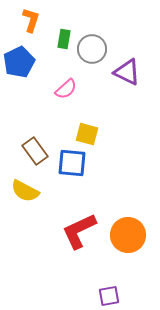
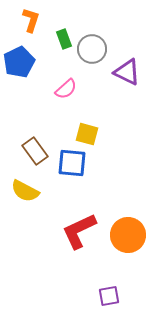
green rectangle: rotated 30 degrees counterclockwise
